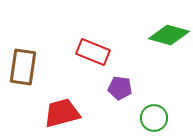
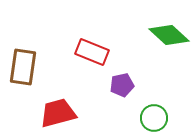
green diamond: rotated 27 degrees clockwise
red rectangle: moved 1 px left
purple pentagon: moved 2 px right, 3 px up; rotated 20 degrees counterclockwise
red trapezoid: moved 4 px left
